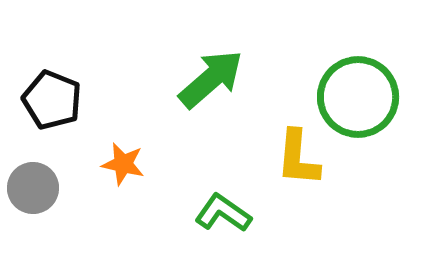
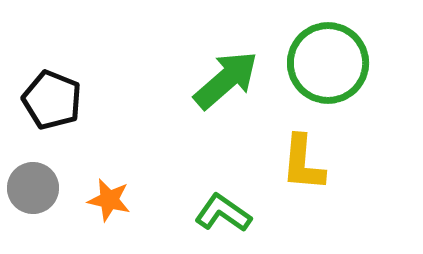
green arrow: moved 15 px right, 1 px down
green circle: moved 30 px left, 34 px up
yellow L-shape: moved 5 px right, 5 px down
orange star: moved 14 px left, 36 px down
